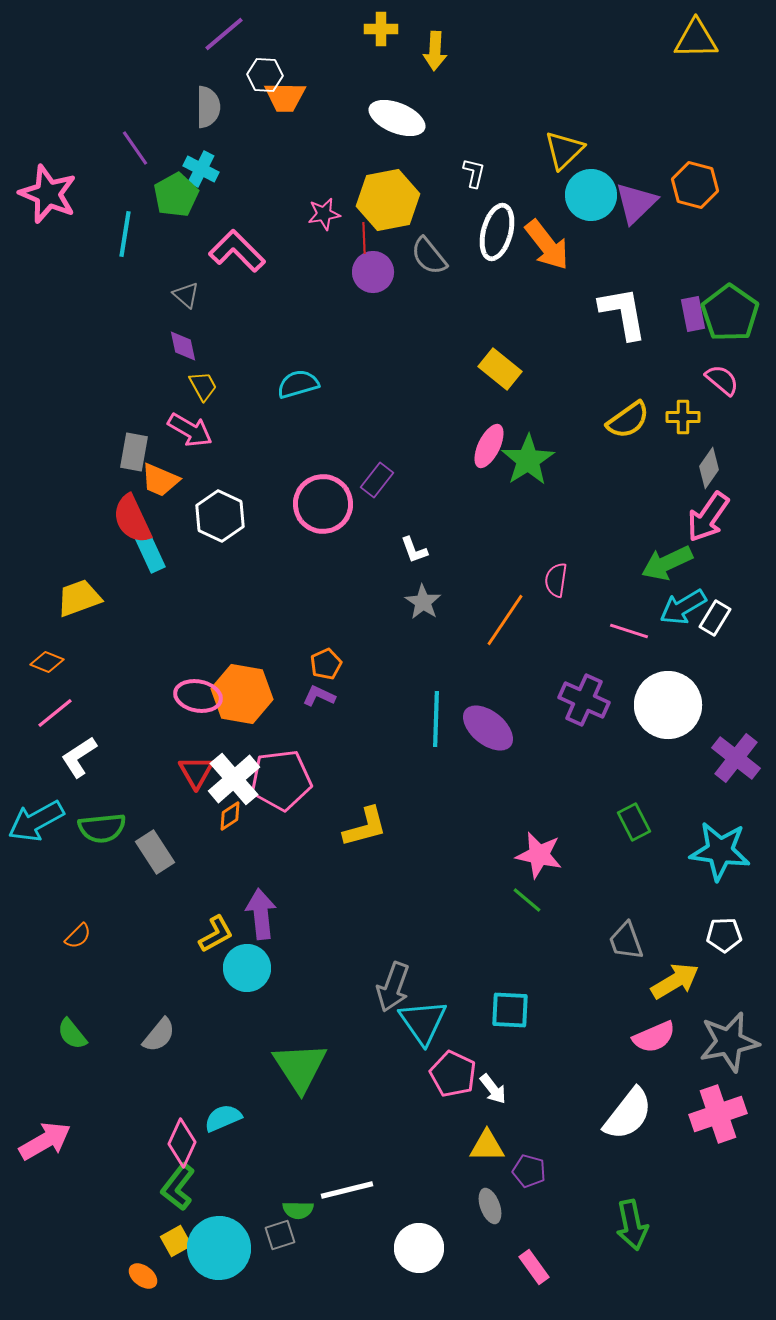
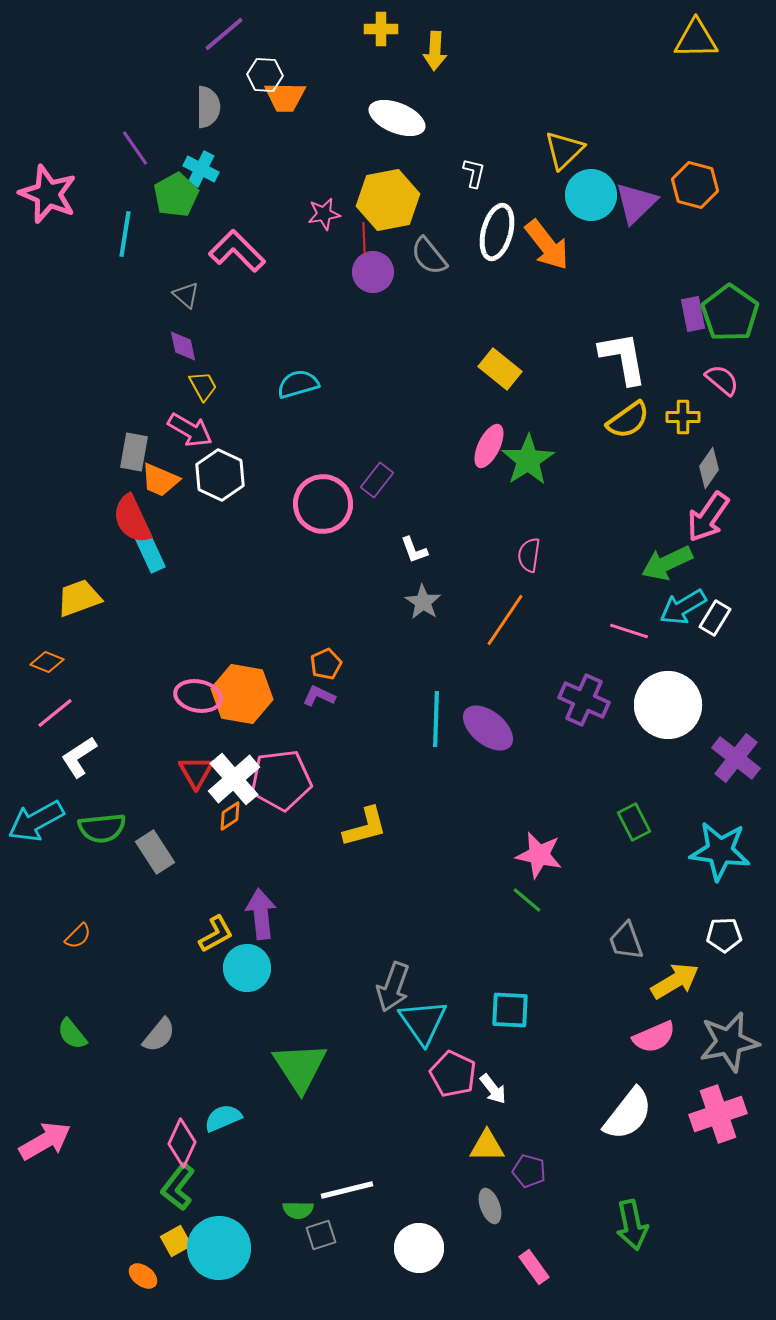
white L-shape at (623, 313): moved 45 px down
white hexagon at (220, 516): moved 41 px up
pink semicircle at (556, 580): moved 27 px left, 25 px up
gray square at (280, 1235): moved 41 px right
